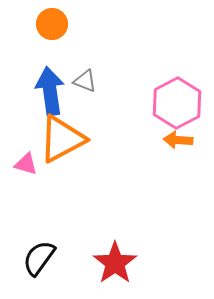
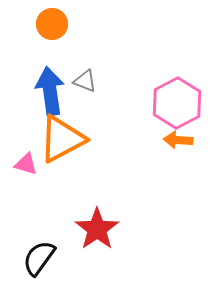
red star: moved 18 px left, 34 px up
